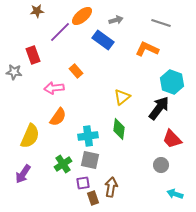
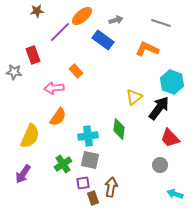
yellow triangle: moved 12 px right
red trapezoid: moved 2 px left, 1 px up
gray circle: moved 1 px left
